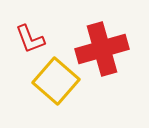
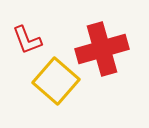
red L-shape: moved 3 px left, 1 px down
